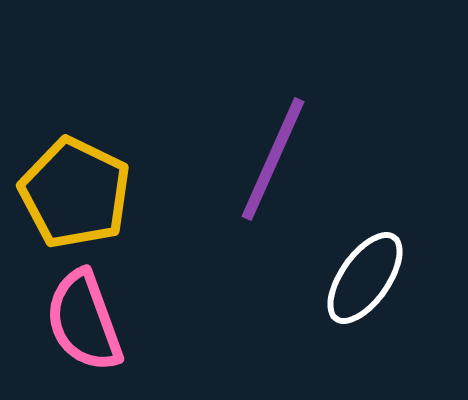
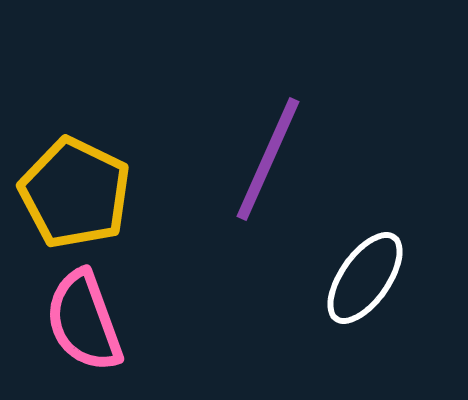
purple line: moved 5 px left
